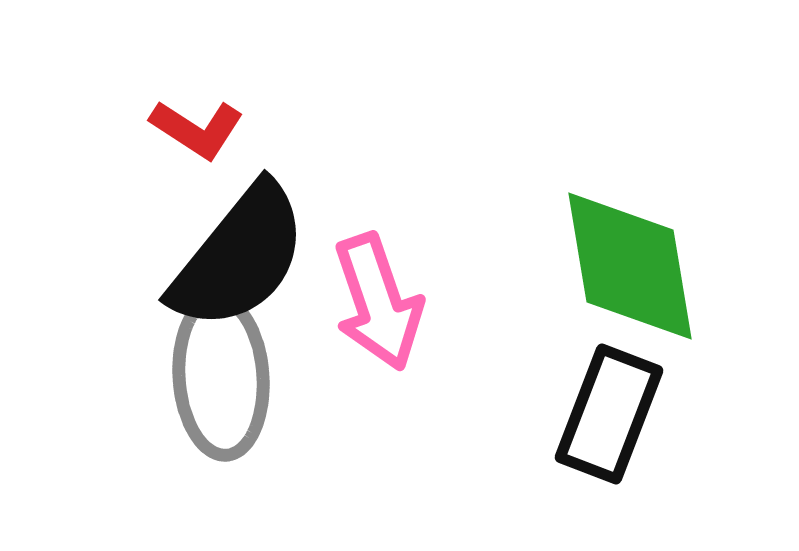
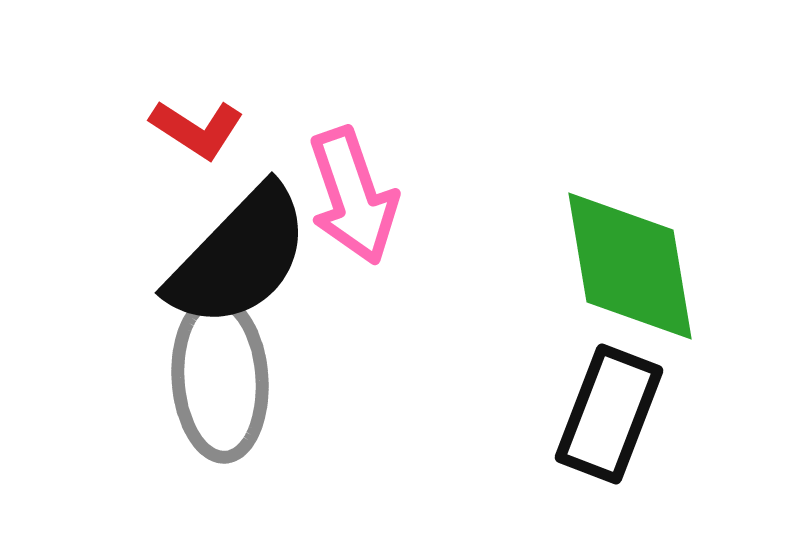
black semicircle: rotated 5 degrees clockwise
pink arrow: moved 25 px left, 106 px up
gray ellipse: moved 1 px left, 2 px down
